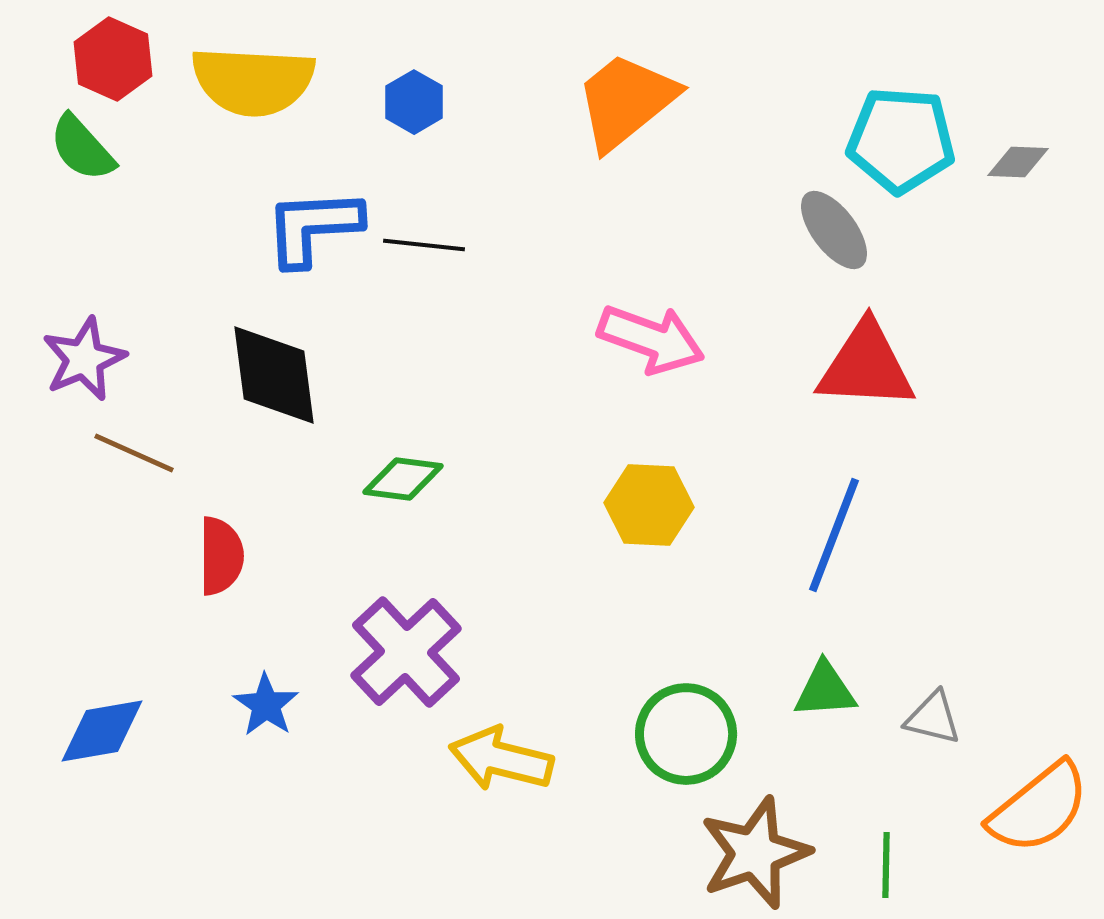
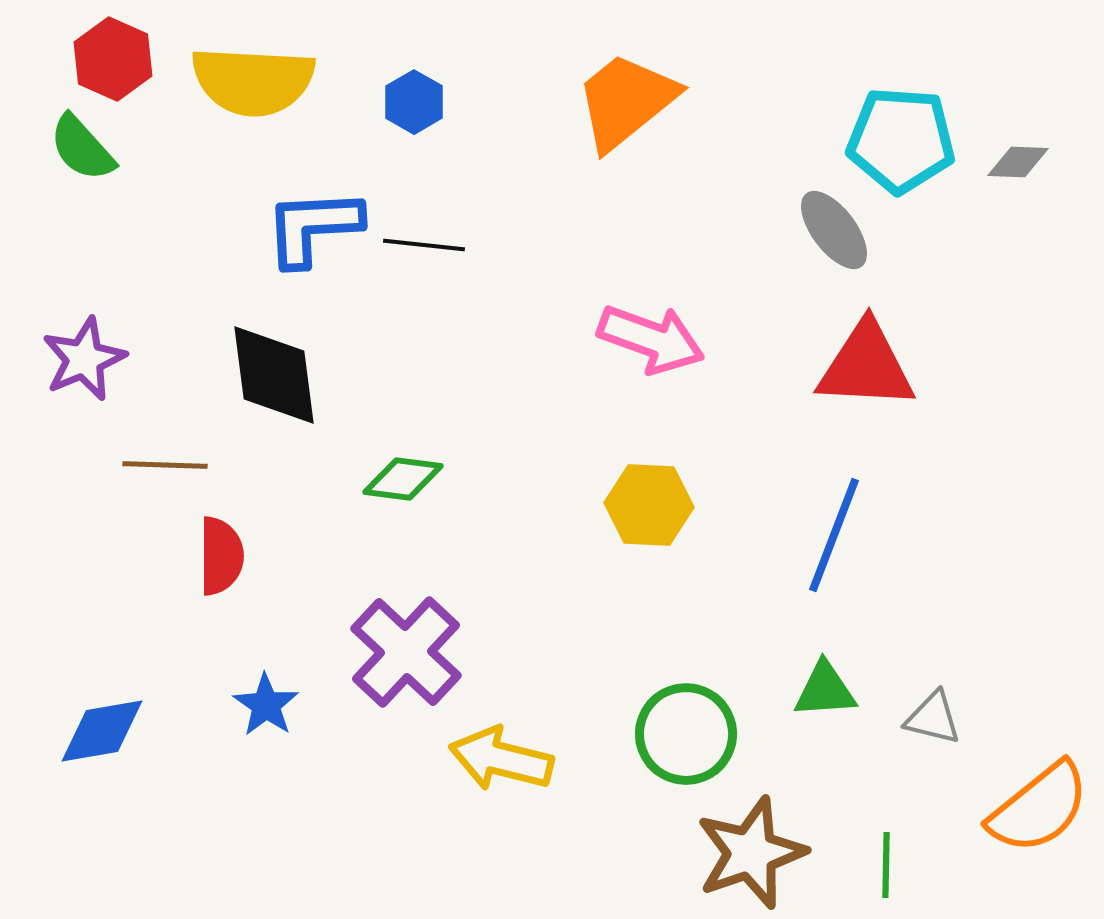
brown line: moved 31 px right, 12 px down; rotated 22 degrees counterclockwise
purple cross: rotated 4 degrees counterclockwise
brown star: moved 4 px left
